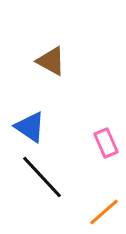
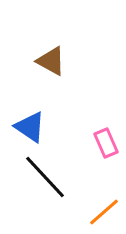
black line: moved 3 px right
